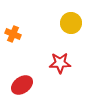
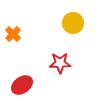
yellow circle: moved 2 px right
orange cross: rotated 21 degrees clockwise
